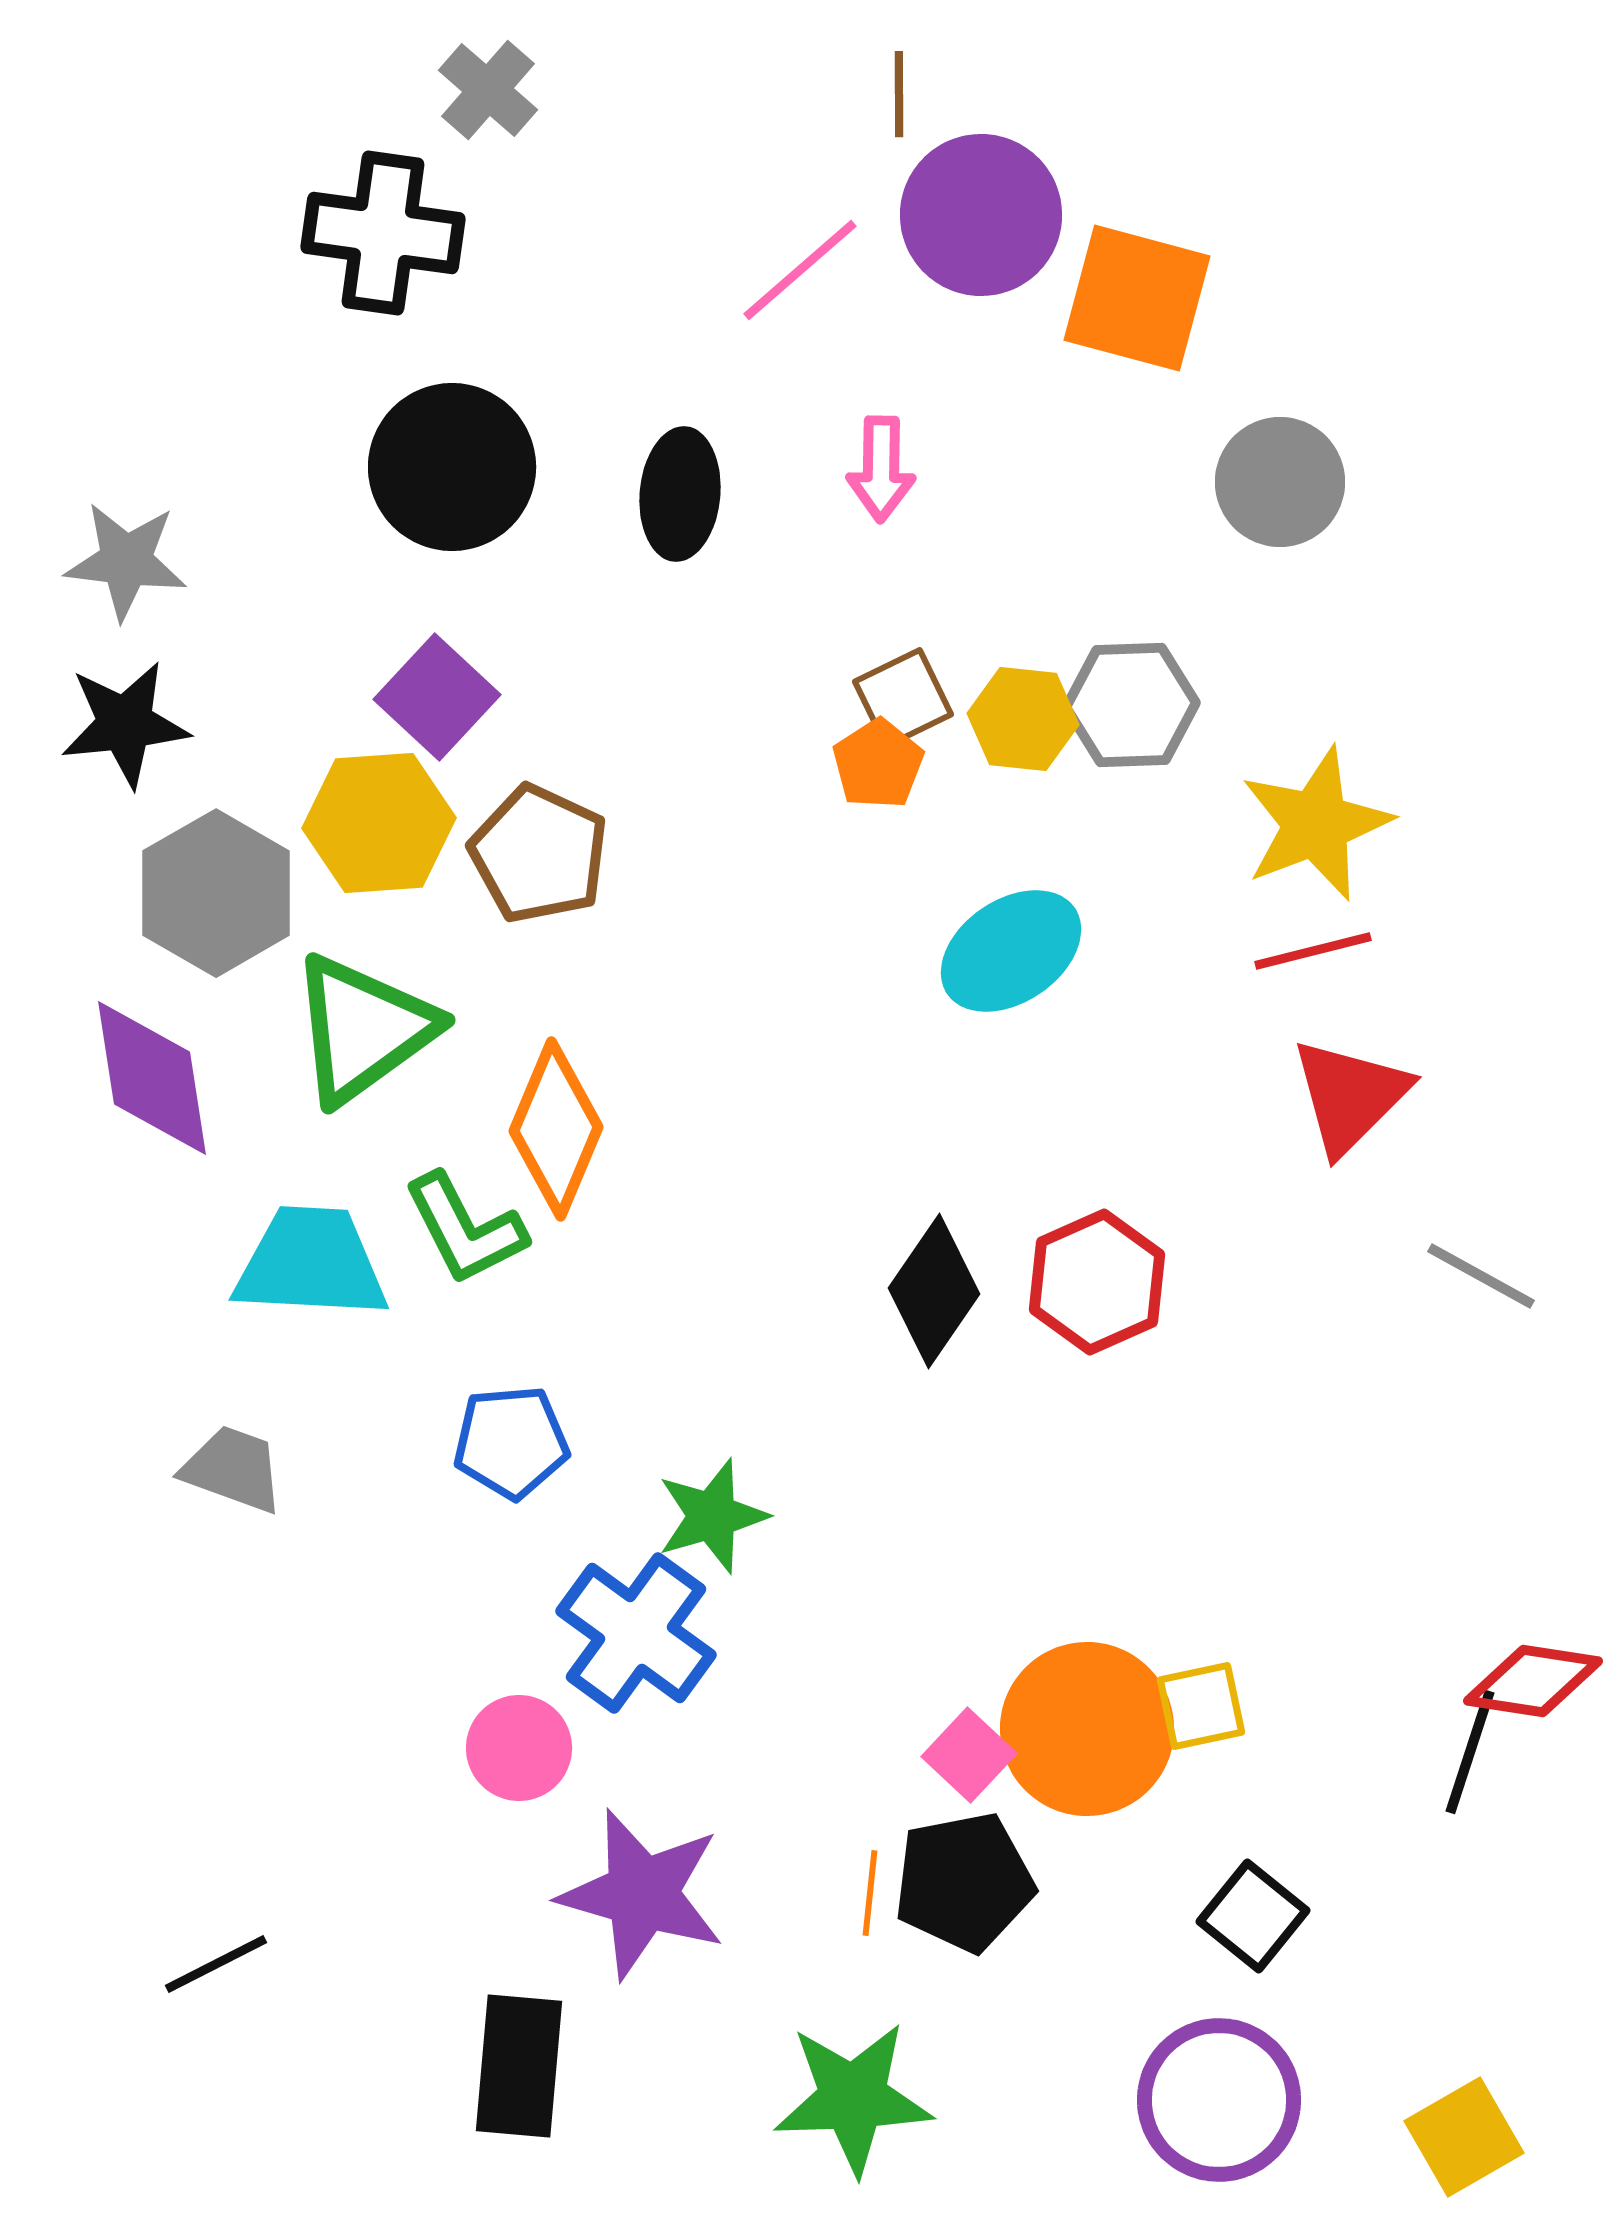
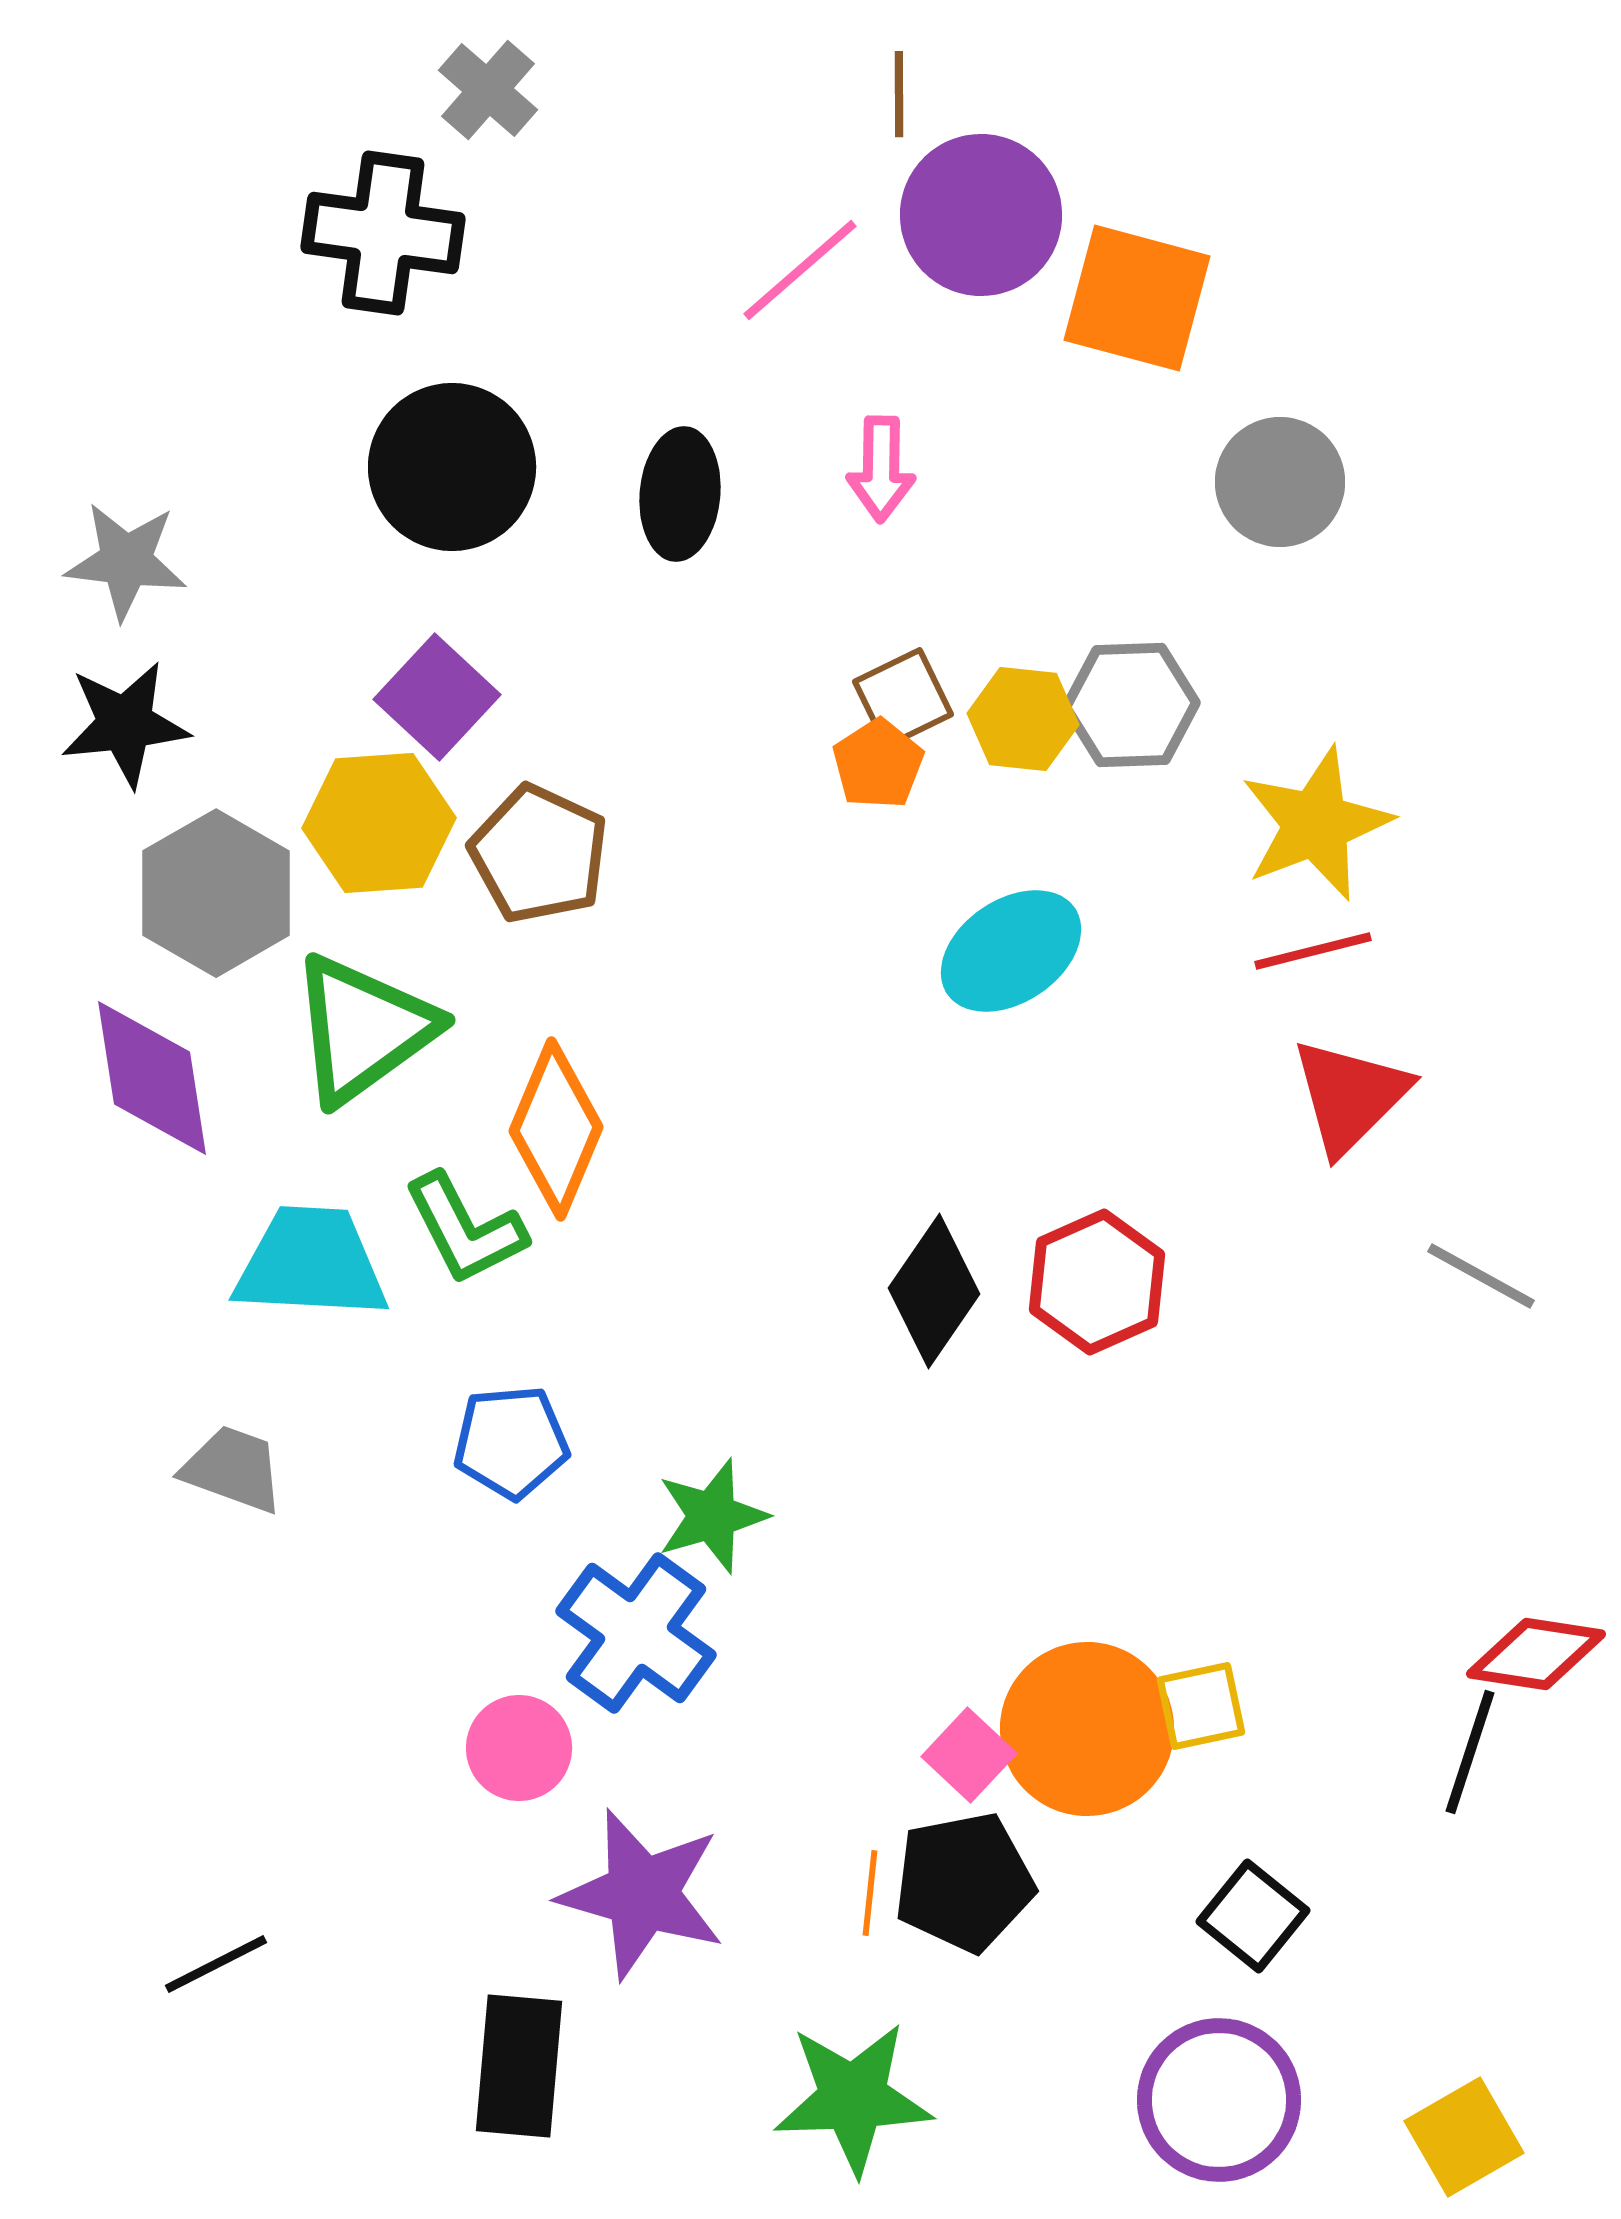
red diamond at (1533, 1681): moved 3 px right, 27 px up
